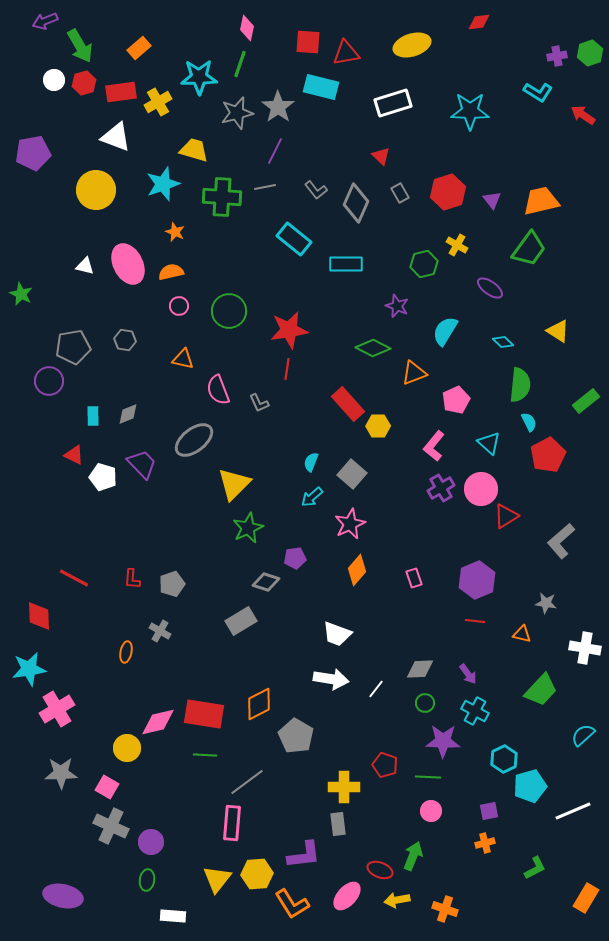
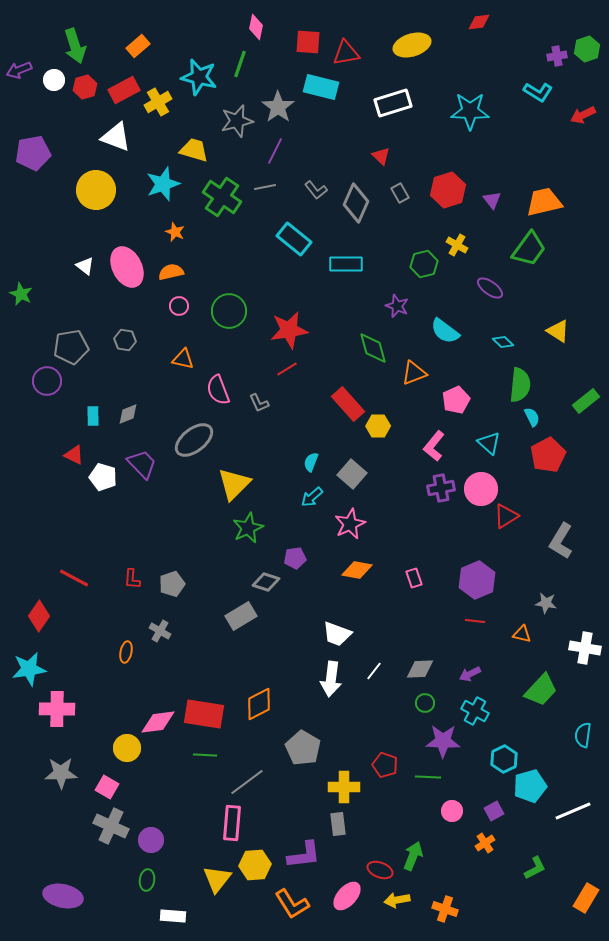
purple arrow at (45, 21): moved 26 px left, 49 px down
pink diamond at (247, 28): moved 9 px right, 1 px up
green arrow at (80, 46): moved 5 px left; rotated 12 degrees clockwise
orange rectangle at (139, 48): moved 1 px left, 2 px up
green hexagon at (590, 53): moved 3 px left, 4 px up
cyan star at (199, 77): rotated 15 degrees clockwise
red hexagon at (84, 83): moved 1 px right, 4 px down
red rectangle at (121, 92): moved 3 px right, 2 px up; rotated 20 degrees counterclockwise
gray star at (237, 113): moved 8 px down
red arrow at (583, 115): rotated 60 degrees counterclockwise
red hexagon at (448, 192): moved 2 px up
green cross at (222, 197): rotated 30 degrees clockwise
orange trapezoid at (541, 201): moved 3 px right, 1 px down
pink ellipse at (128, 264): moved 1 px left, 3 px down
white triangle at (85, 266): rotated 24 degrees clockwise
cyan semicircle at (445, 331): rotated 84 degrees counterclockwise
gray pentagon at (73, 347): moved 2 px left
green diamond at (373, 348): rotated 48 degrees clockwise
red line at (287, 369): rotated 50 degrees clockwise
purple circle at (49, 381): moved 2 px left
cyan semicircle at (529, 422): moved 3 px right, 5 px up
purple cross at (441, 488): rotated 20 degrees clockwise
gray L-shape at (561, 541): rotated 18 degrees counterclockwise
orange diamond at (357, 570): rotated 60 degrees clockwise
red diamond at (39, 616): rotated 36 degrees clockwise
gray rectangle at (241, 621): moved 5 px up
purple arrow at (468, 674): moved 2 px right; rotated 100 degrees clockwise
white arrow at (331, 679): rotated 88 degrees clockwise
white line at (376, 689): moved 2 px left, 18 px up
pink cross at (57, 709): rotated 32 degrees clockwise
pink diamond at (158, 722): rotated 6 degrees clockwise
cyan semicircle at (583, 735): rotated 40 degrees counterclockwise
gray pentagon at (296, 736): moved 7 px right, 12 px down
pink circle at (431, 811): moved 21 px right
purple square at (489, 811): moved 5 px right; rotated 18 degrees counterclockwise
purple circle at (151, 842): moved 2 px up
orange cross at (485, 843): rotated 18 degrees counterclockwise
yellow hexagon at (257, 874): moved 2 px left, 9 px up
